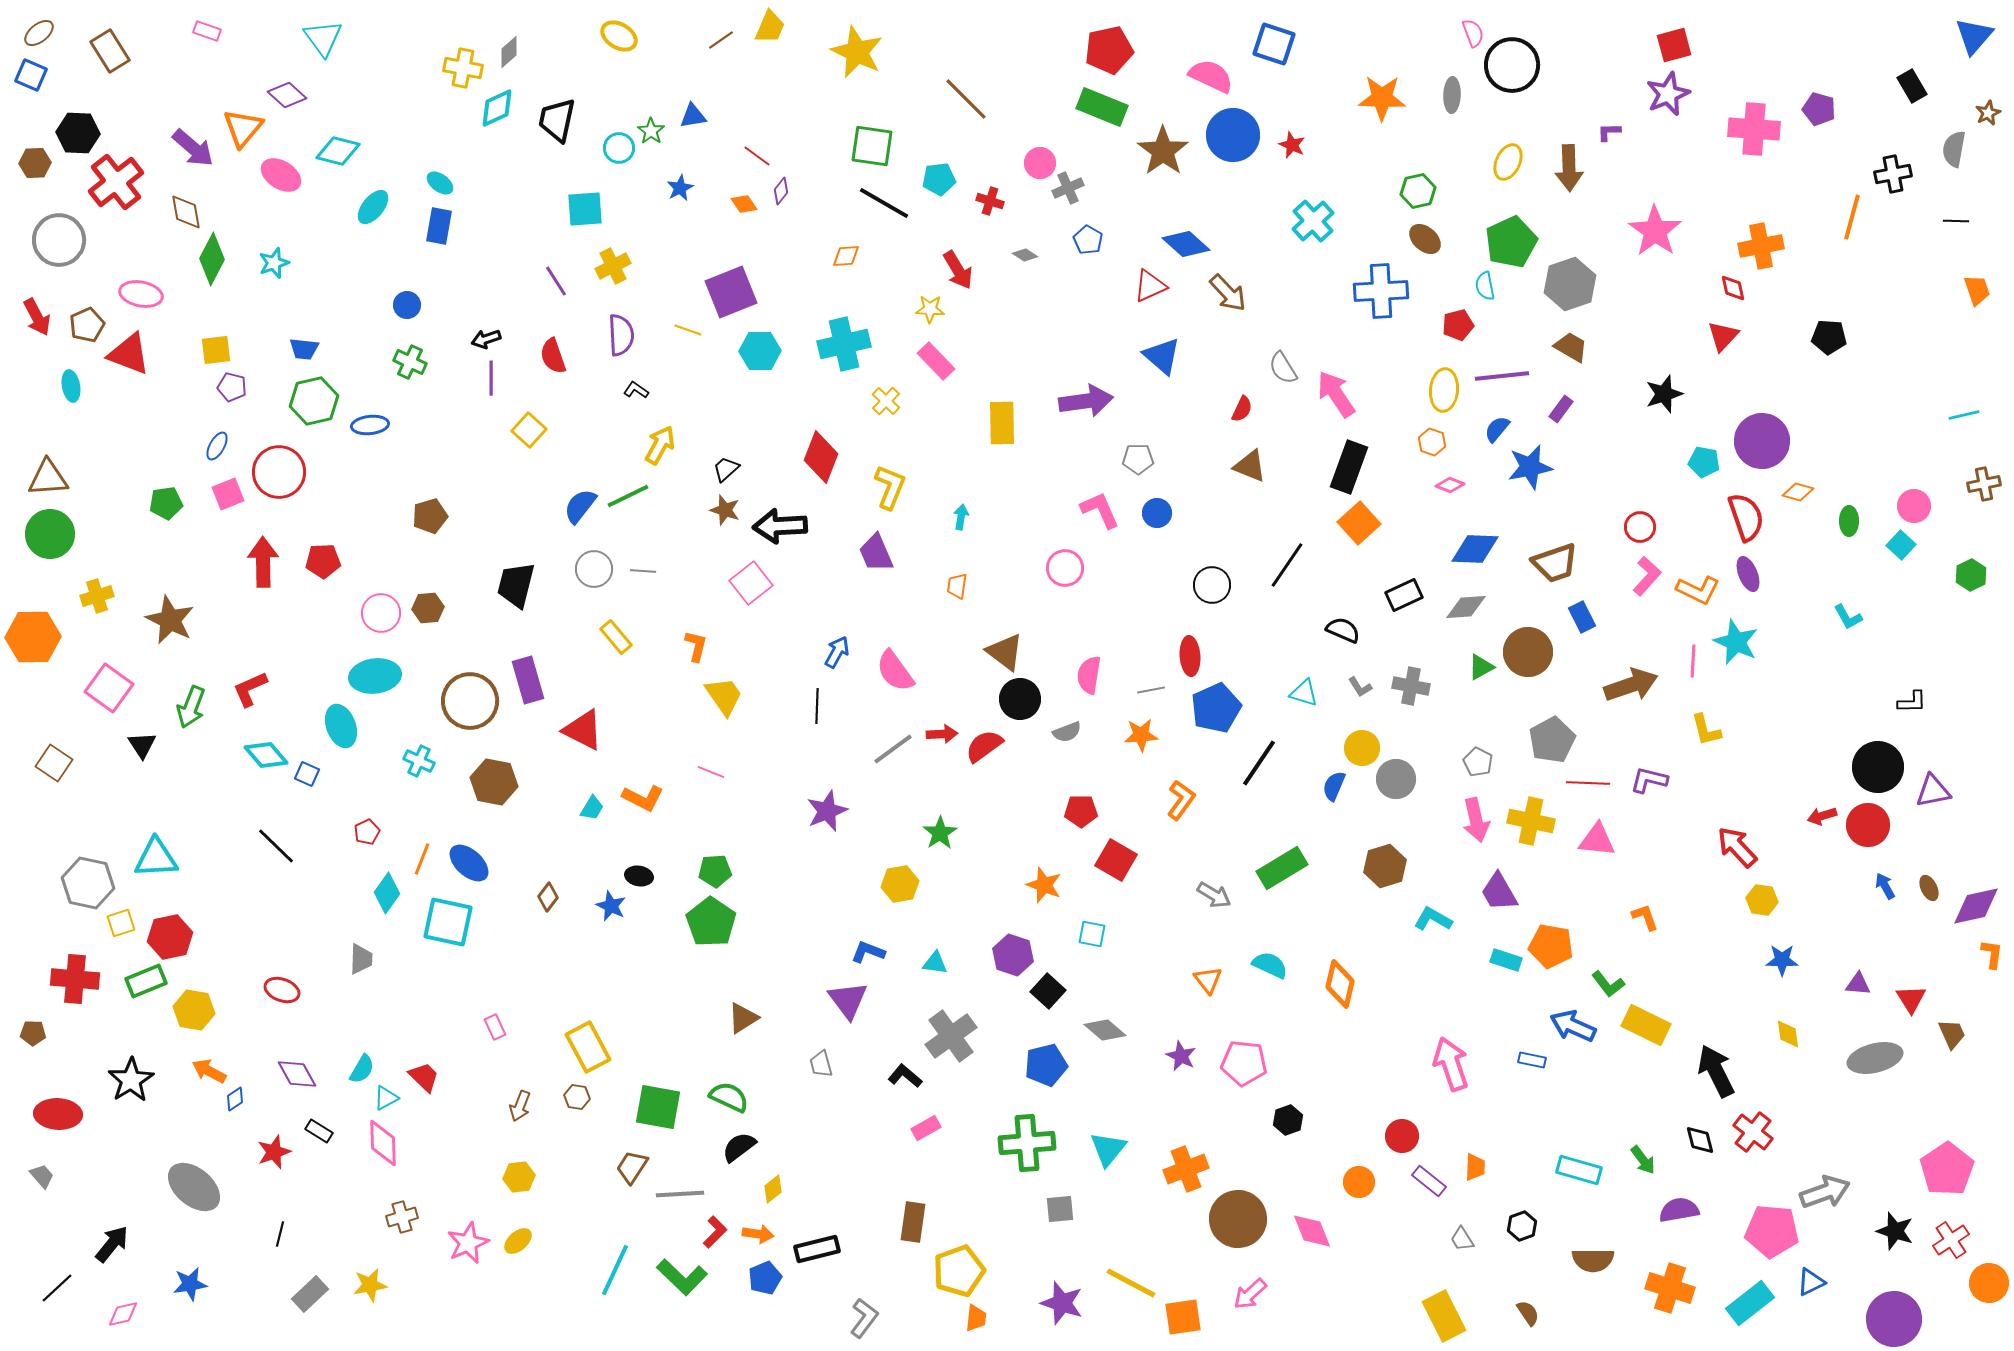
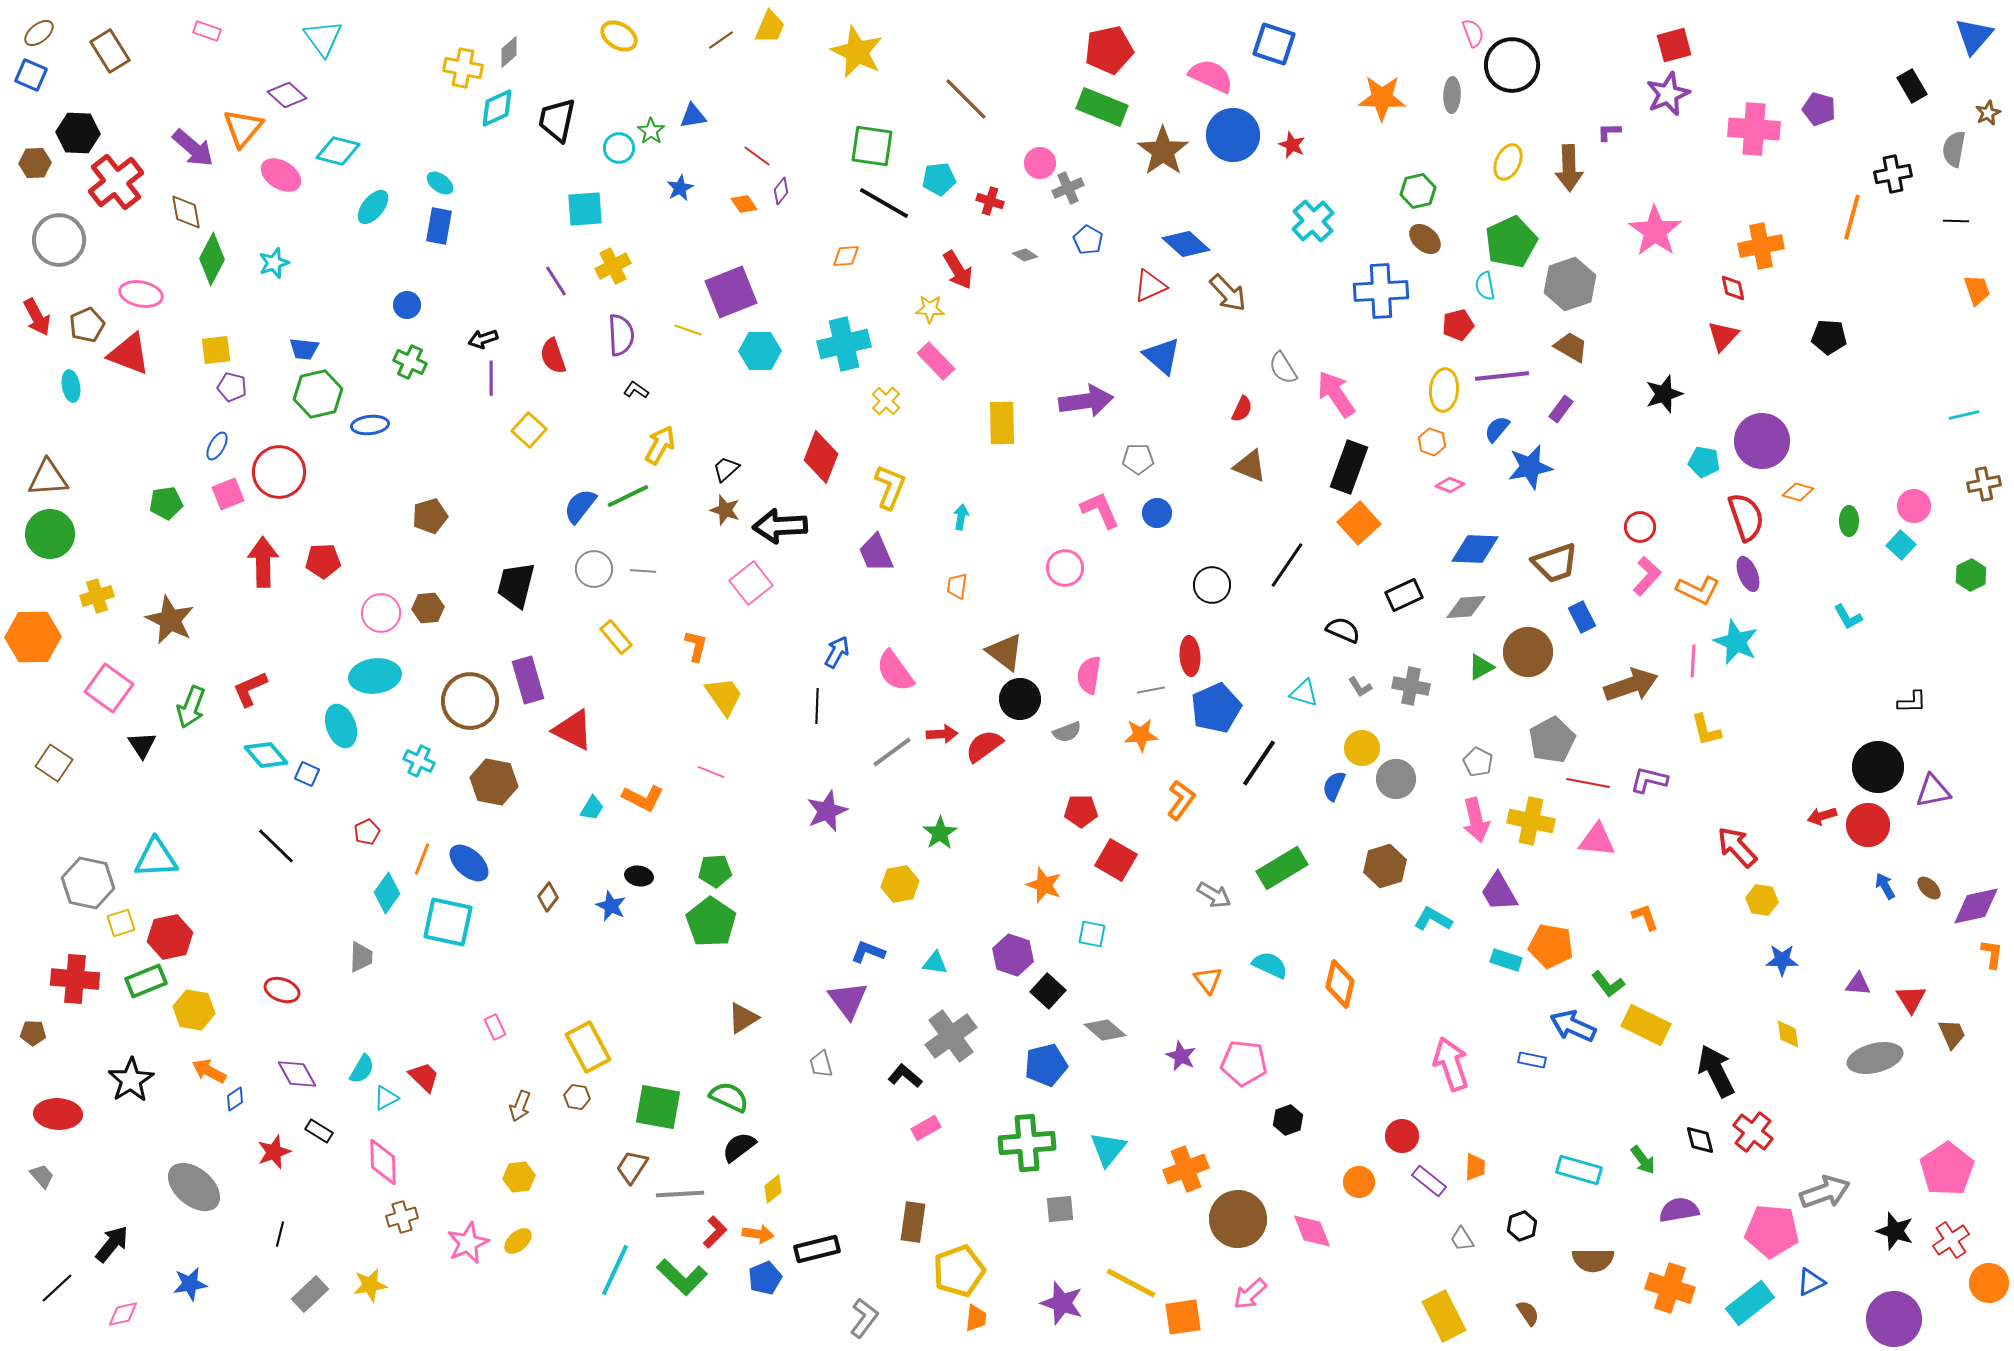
black arrow at (486, 339): moved 3 px left
green hexagon at (314, 401): moved 4 px right, 7 px up
red triangle at (583, 730): moved 10 px left
gray line at (893, 749): moved 1 px left, 3 px down
red line at (1588, 783): rotated 9 degrees clockwise
brown ellipse at (1929, 888): rotated 20 degrees counterclockwise
gray trapezoid at (361, 959): moved 2 px up
pink diamond at (383, 1143): moved 19 px down
